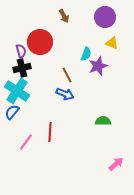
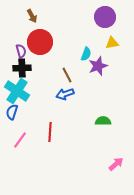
brown arrow: moved 32 px left
yellow triangle: rotated 32 degrees counterclockwise
black cross: rotated 12 degrees clockwise
blue arrow: rotated 138 degrees clockwise
blue semicircle: rotated 21 degrees counterclockwise
pink line: moved 6 px left, 2 px up
